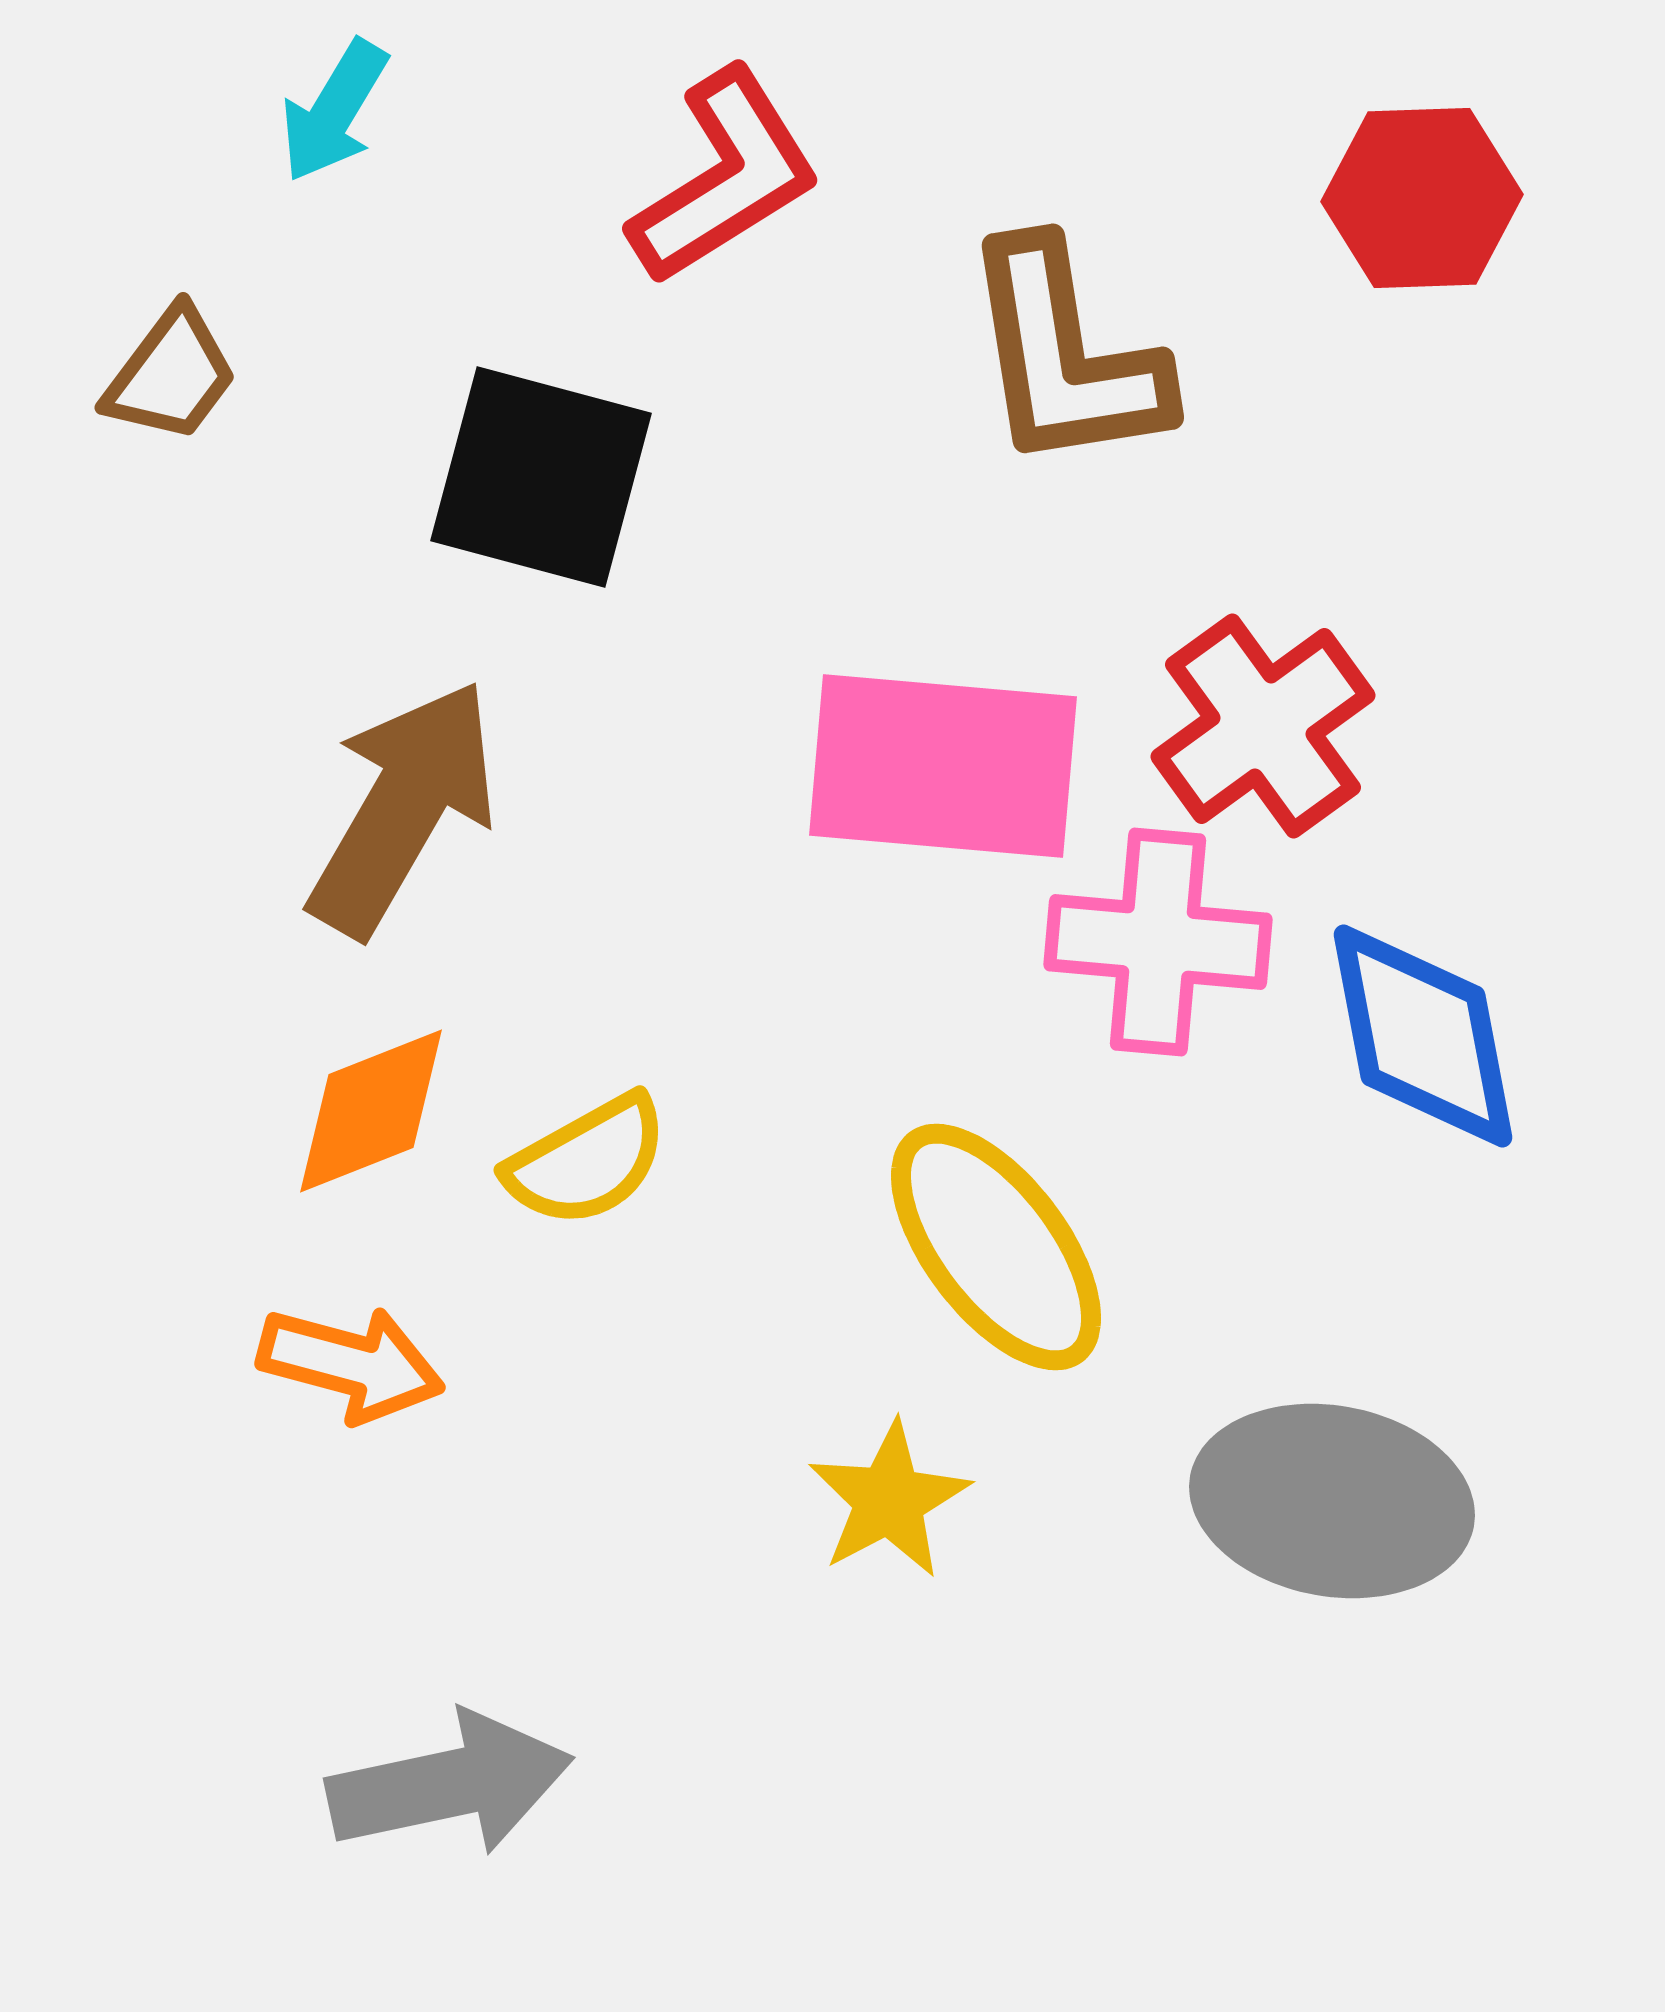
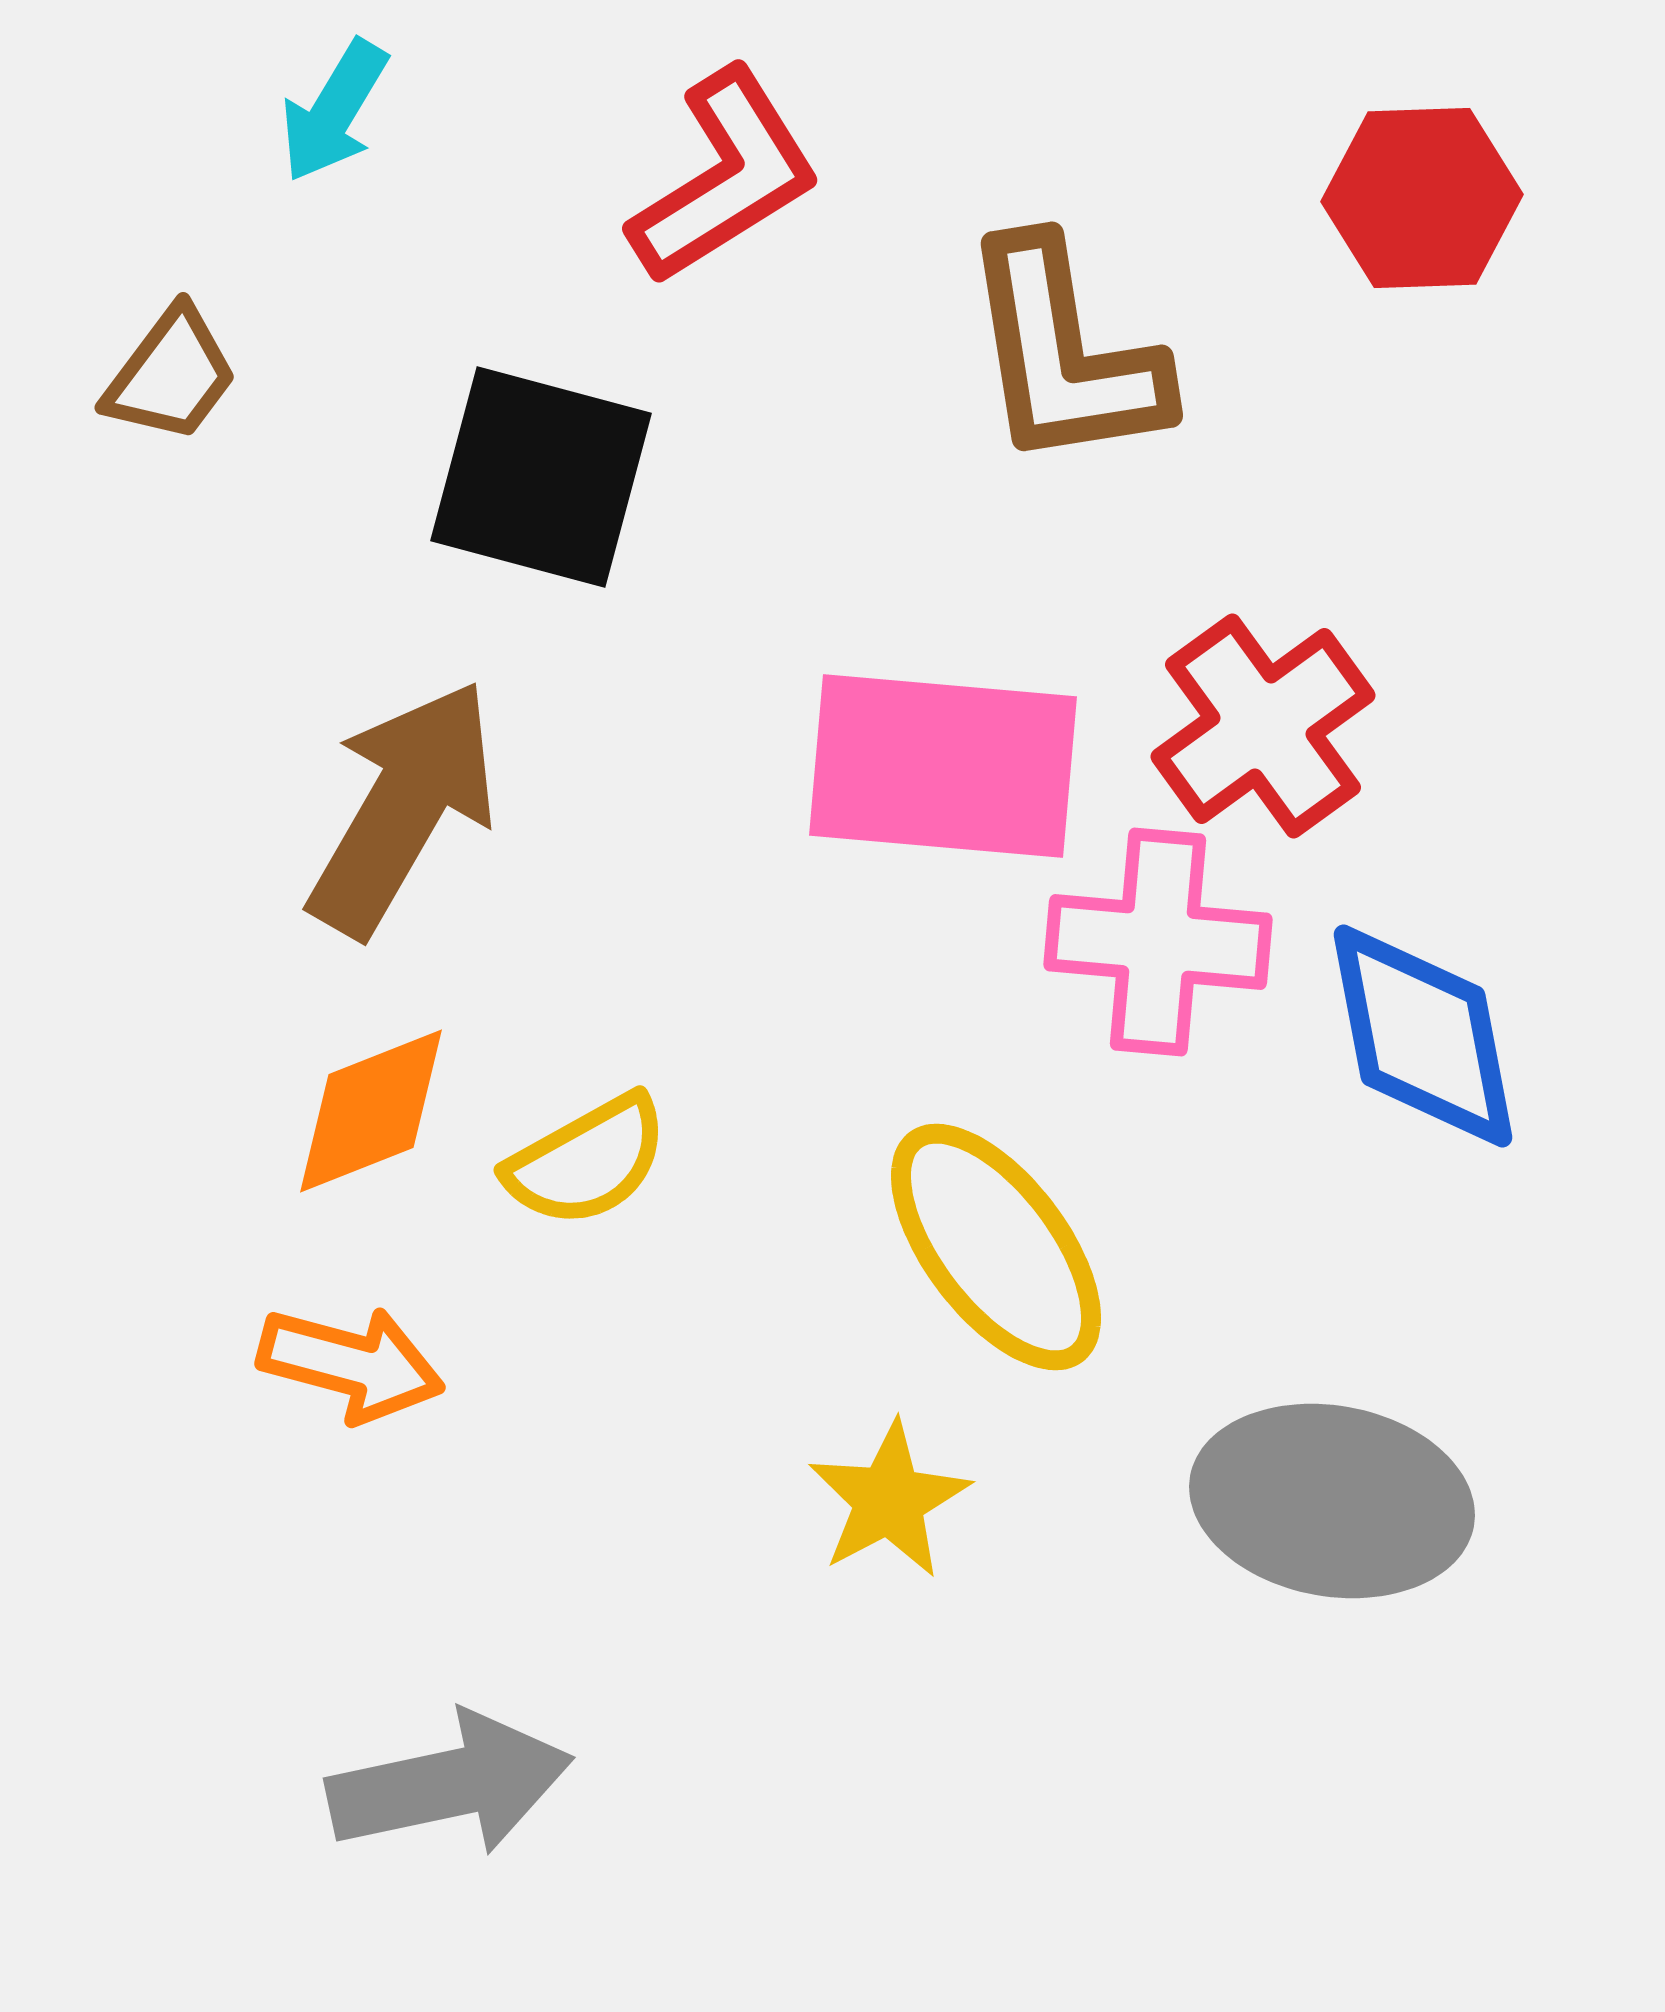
brown L-shape: moved 1 px left, 2 px up
